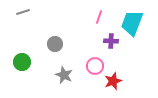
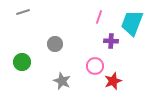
gray star: moved 2 px left, 6 px down
